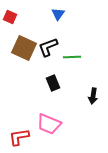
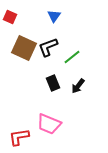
blue triangle: moved 4 px left, 2 px down
green line: rotated 36 degrees counterclockwise
black arrow: moved 15 px left, 10 px up; rotated 28 degrees clockwise
